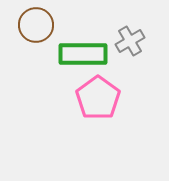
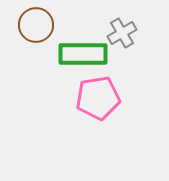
gray cross: moved 8 px left, 8 px up
pink pentagon: rotated 27 degrees clockwise
